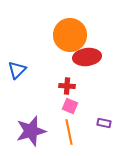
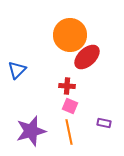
red ellipse: rotated 36 degrees counterclockwise
